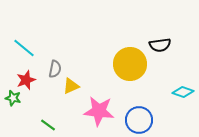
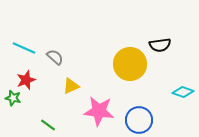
cyan line: rotated 15 degrees counterclockwise
gray semicircle: moved 12 px up; rotated 60 degrees counterclockwise
